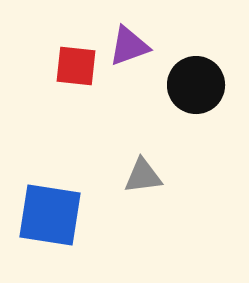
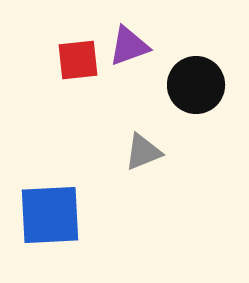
red square: moved 2 px right, 6 px up; rotated 12 degrees counterclockwise
gray triangle: moved 24 px up; rotated 15 degrees counterclockwise
blue square: rotated 12 degrees counterclockwise
